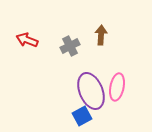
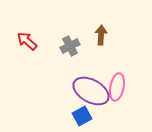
red arrow: moved 1 px down; rotated 20 degrees clockwise
purple ellipse: rotated 39 degrees counterclockwise
